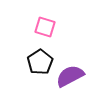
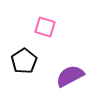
black pentagon: moved 16 px left, 1 px up
